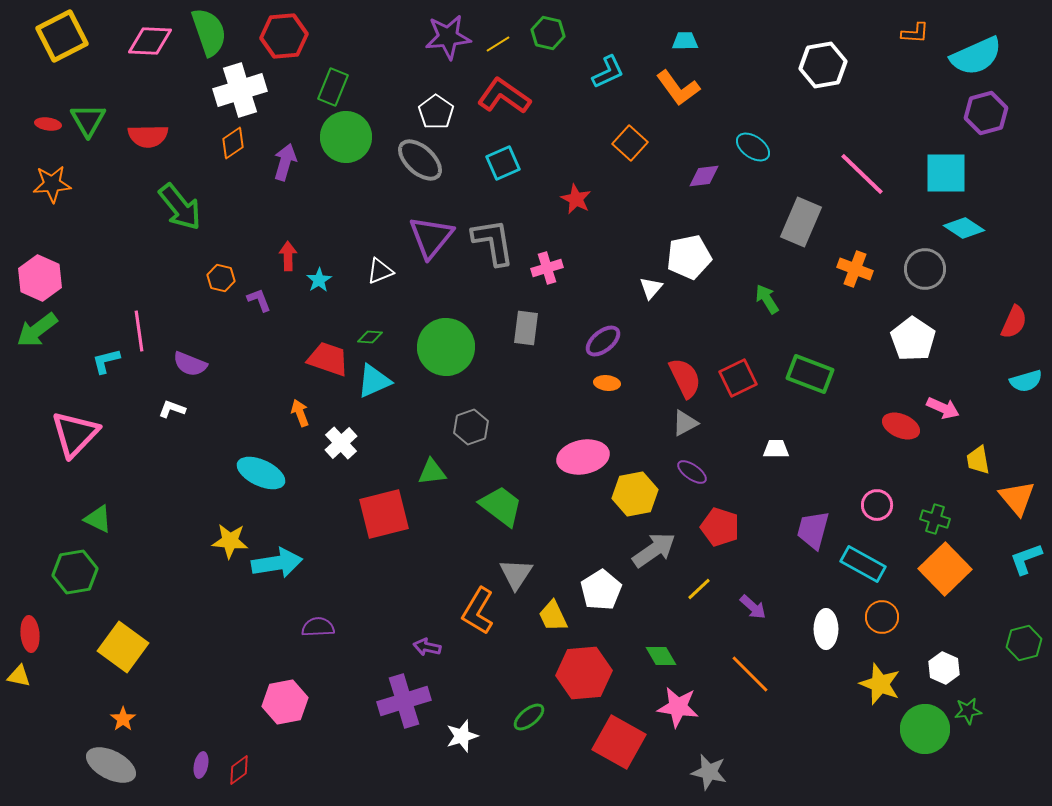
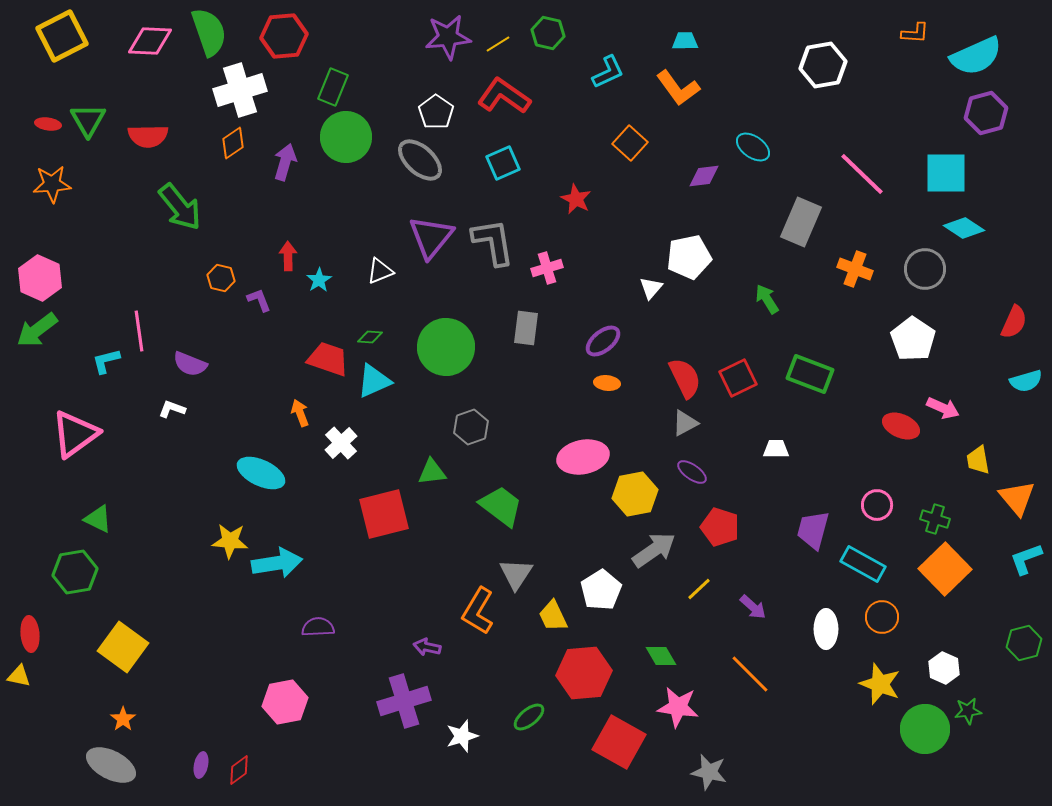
pink triangle at (75, 434): rotated 10 degrees clockwise
